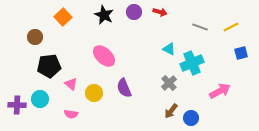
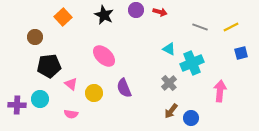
purple circle: moved 2 px right, 2 px up
pink arrow: rotated 55 degrees counterclockwise
